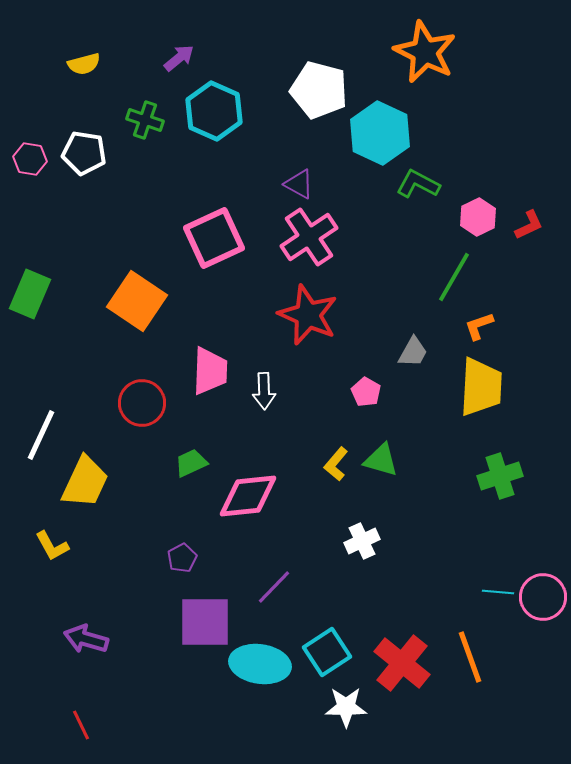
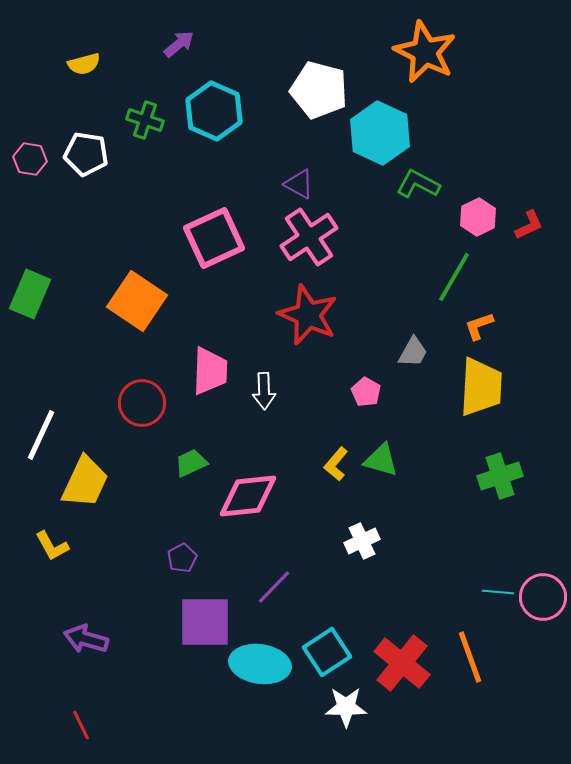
purple arrow at (179, 58): moved 14 px up
white pentagon at (84, 153): moved 2 px right, 1 px down
